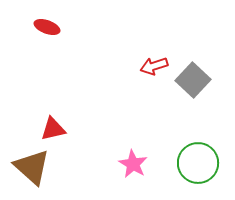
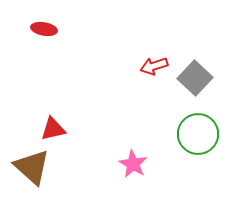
red ellipse: moved 3 px left, 2 px down; rotated 10 degrees counterclockwise
gray square: moved 2 px right, 2 px up
green circle: moved 29 px up
